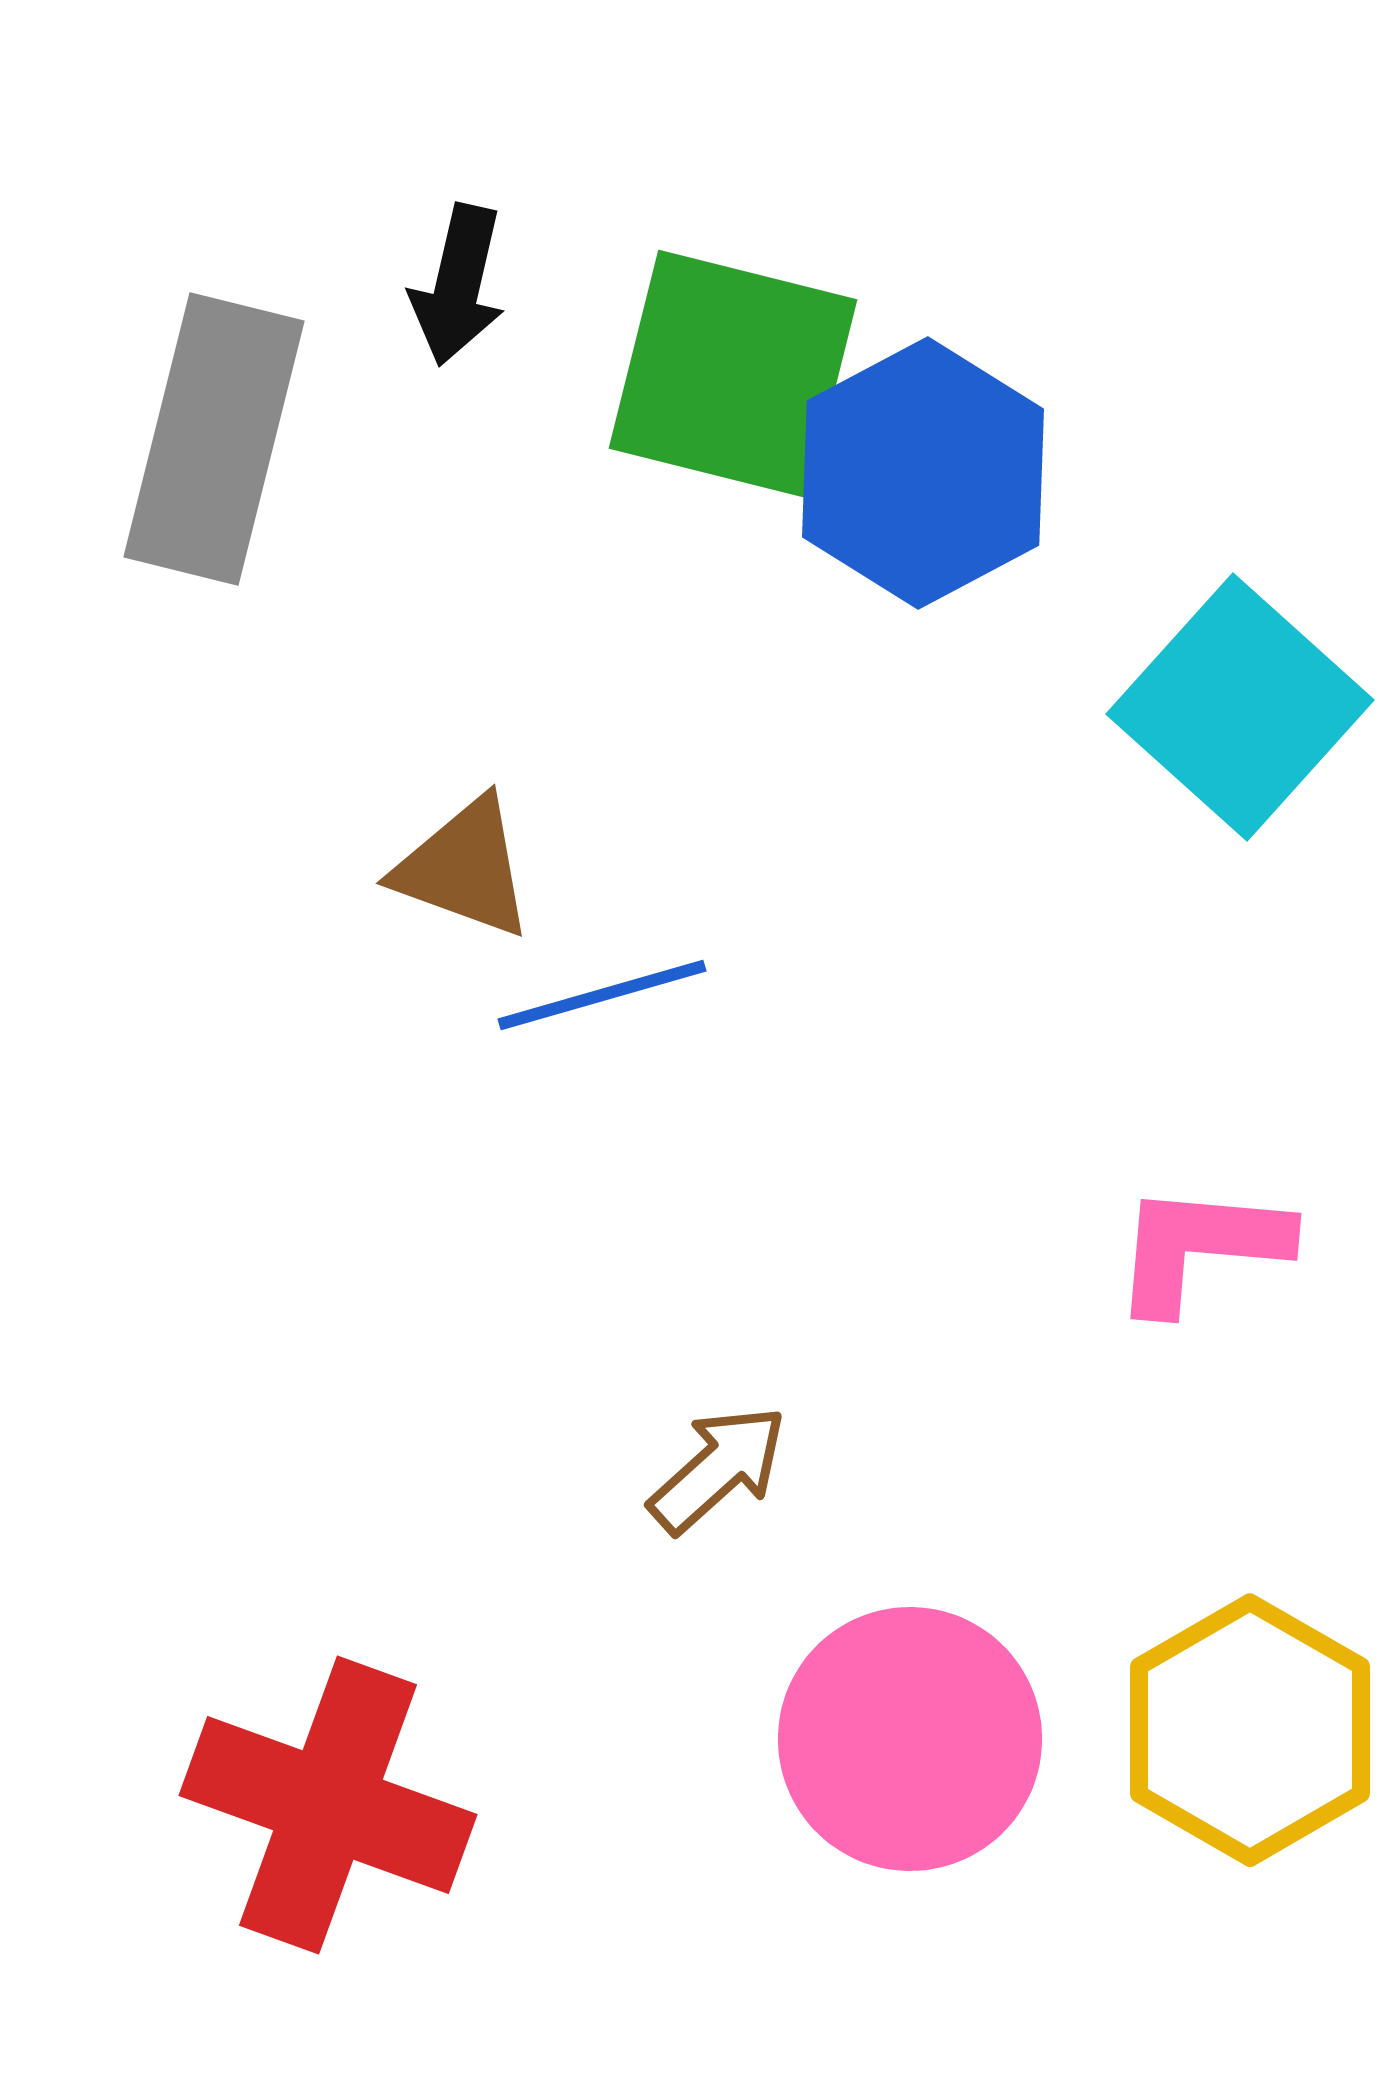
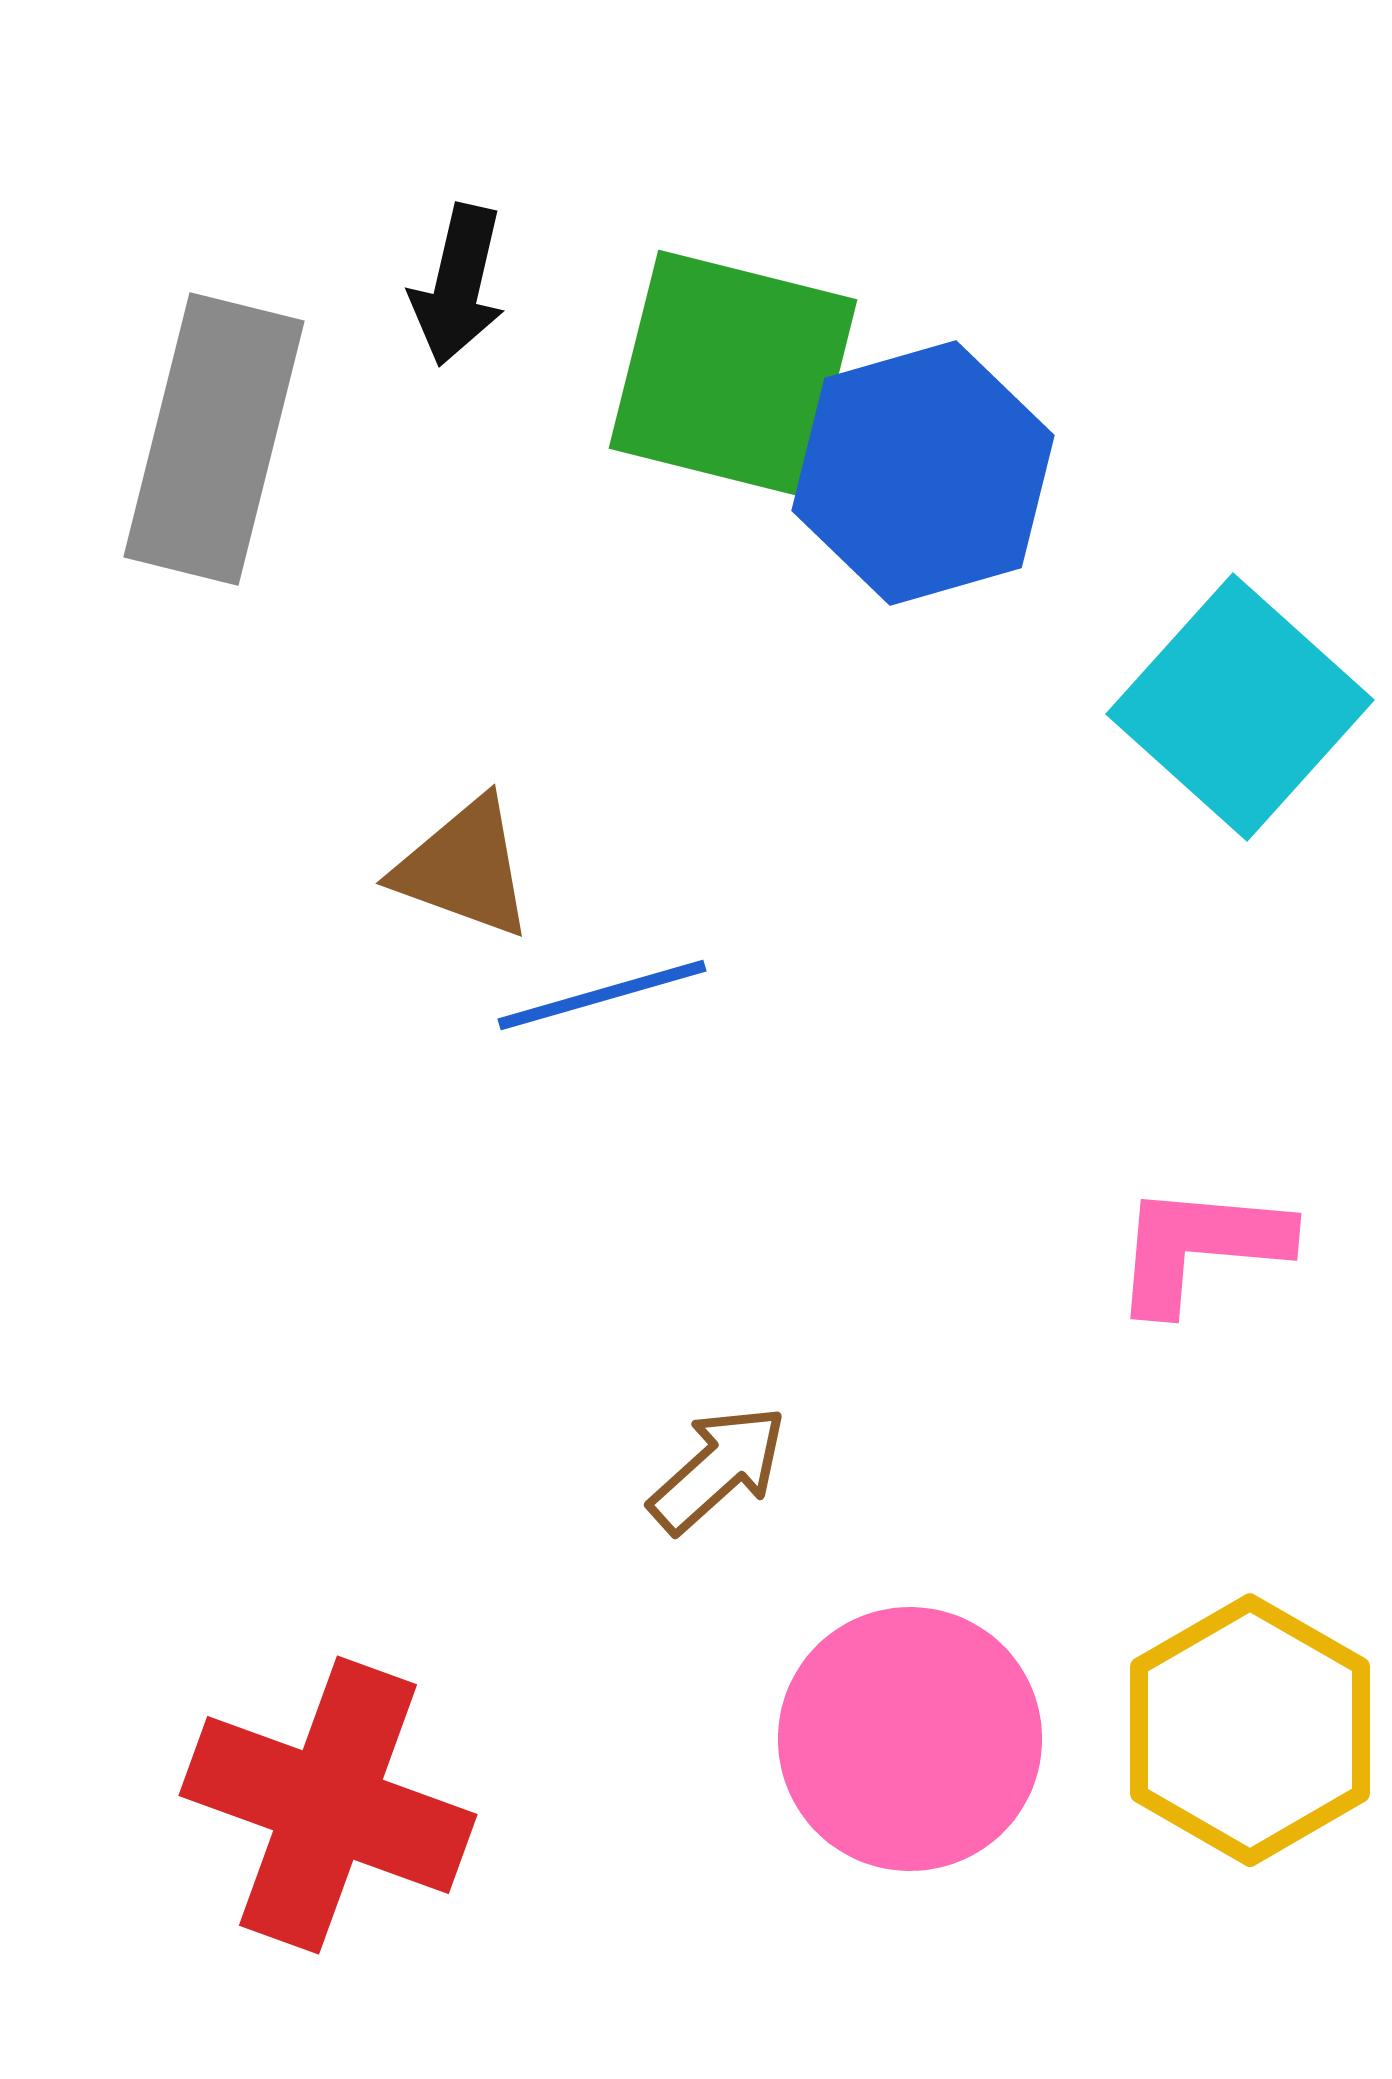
blue hexagon: rotated 12 degrees clockwise
